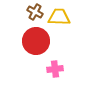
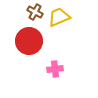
yellow trapezoid: rotated 25 degrees counterclockwise
red circle: moved 7 px left
